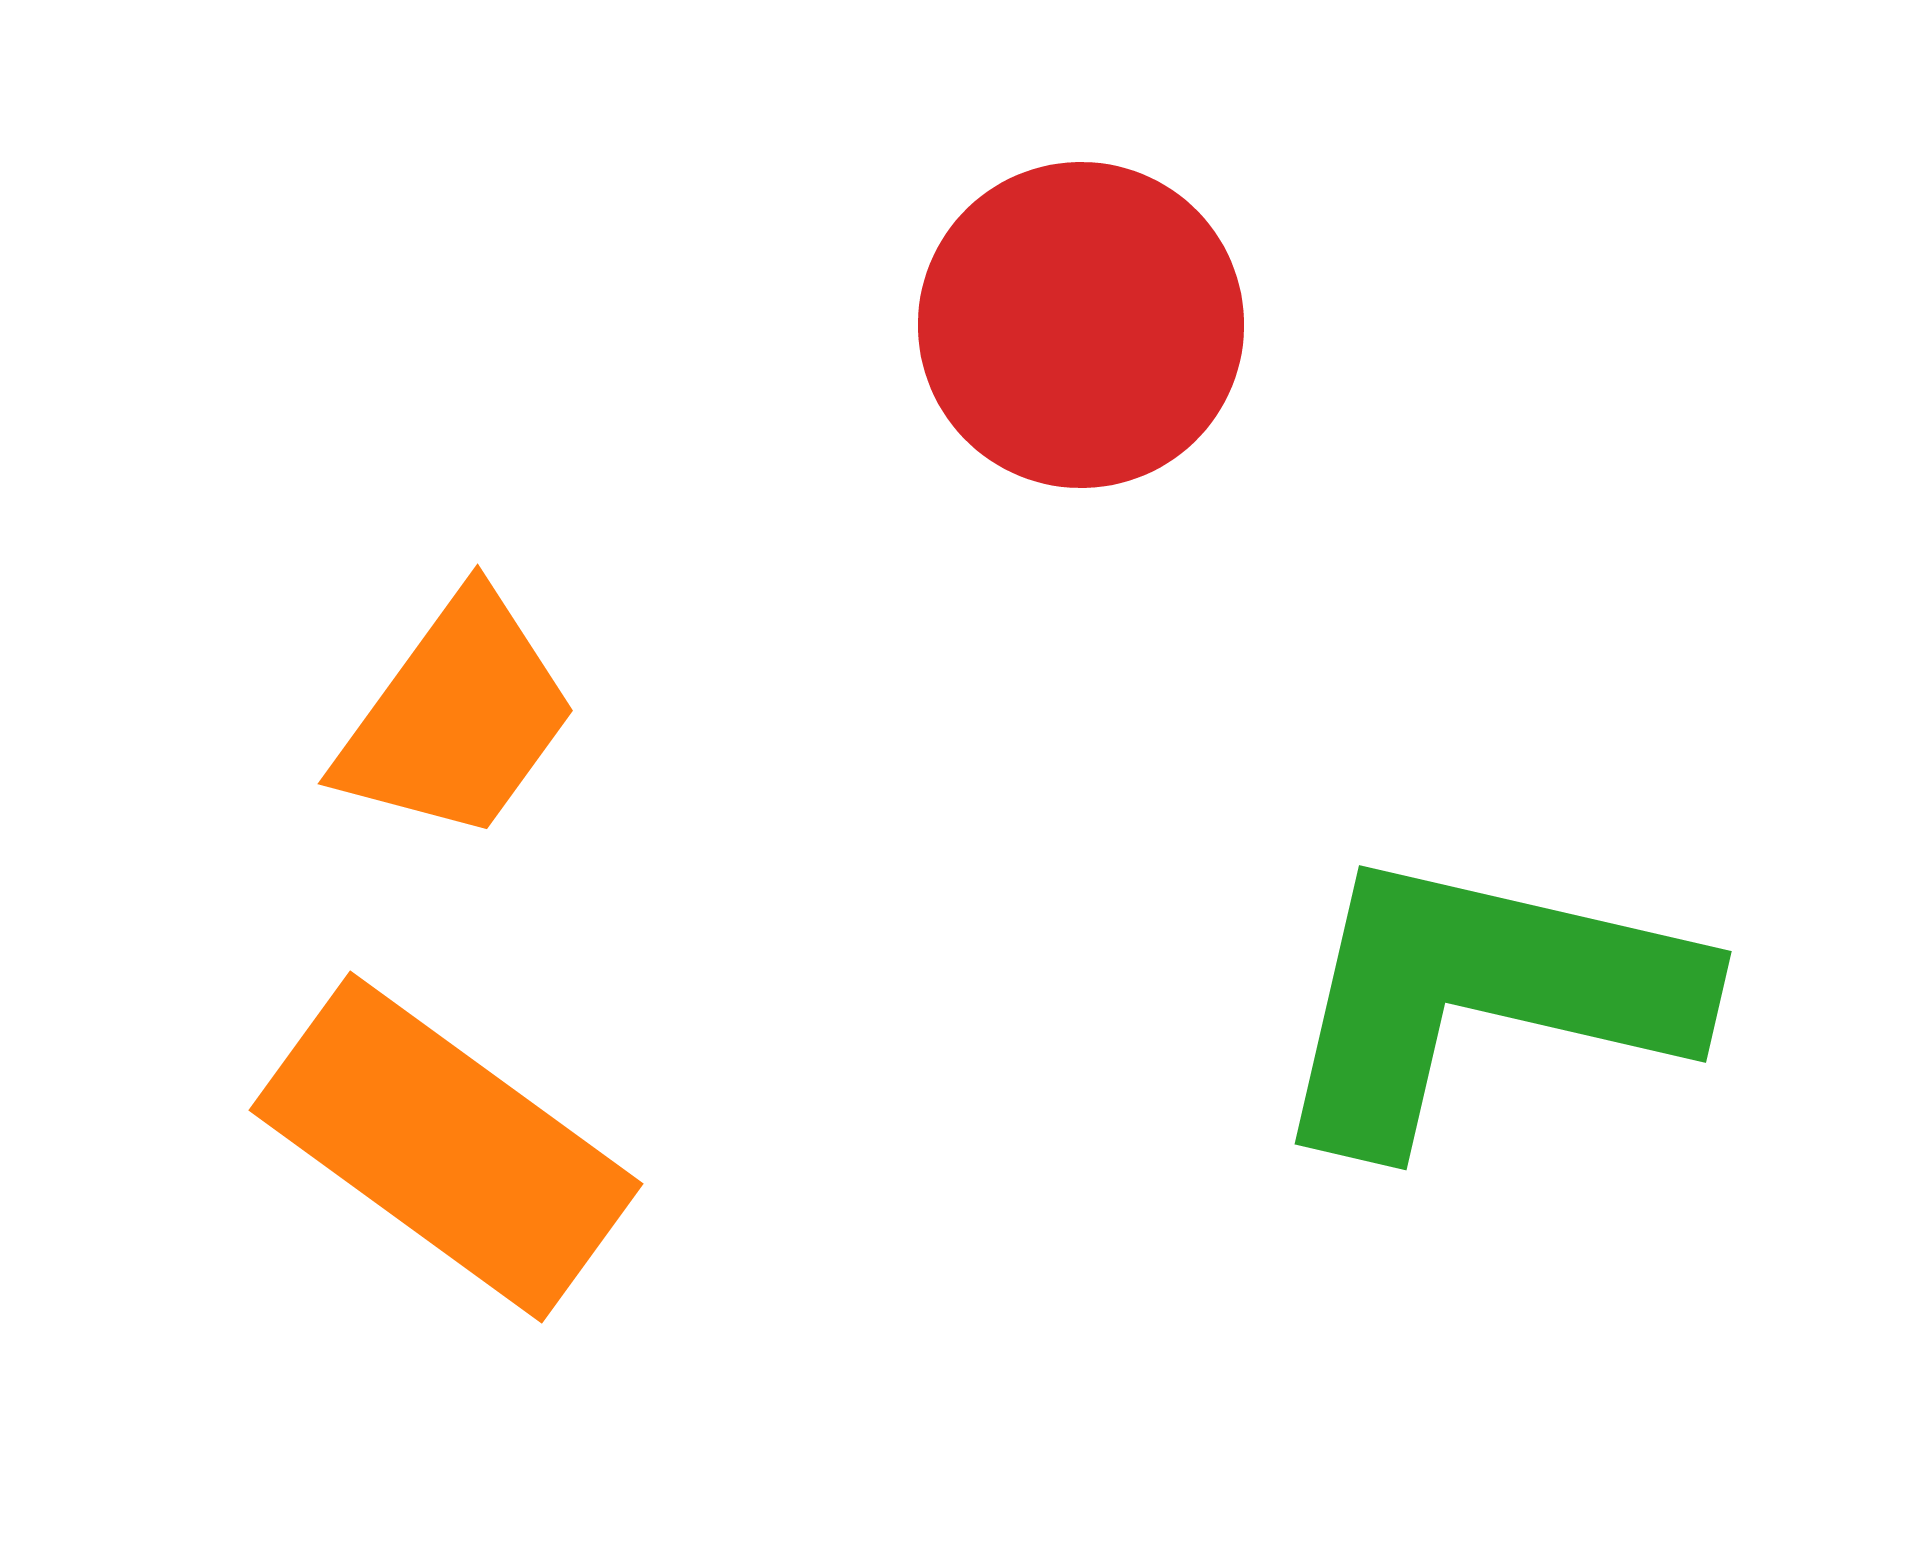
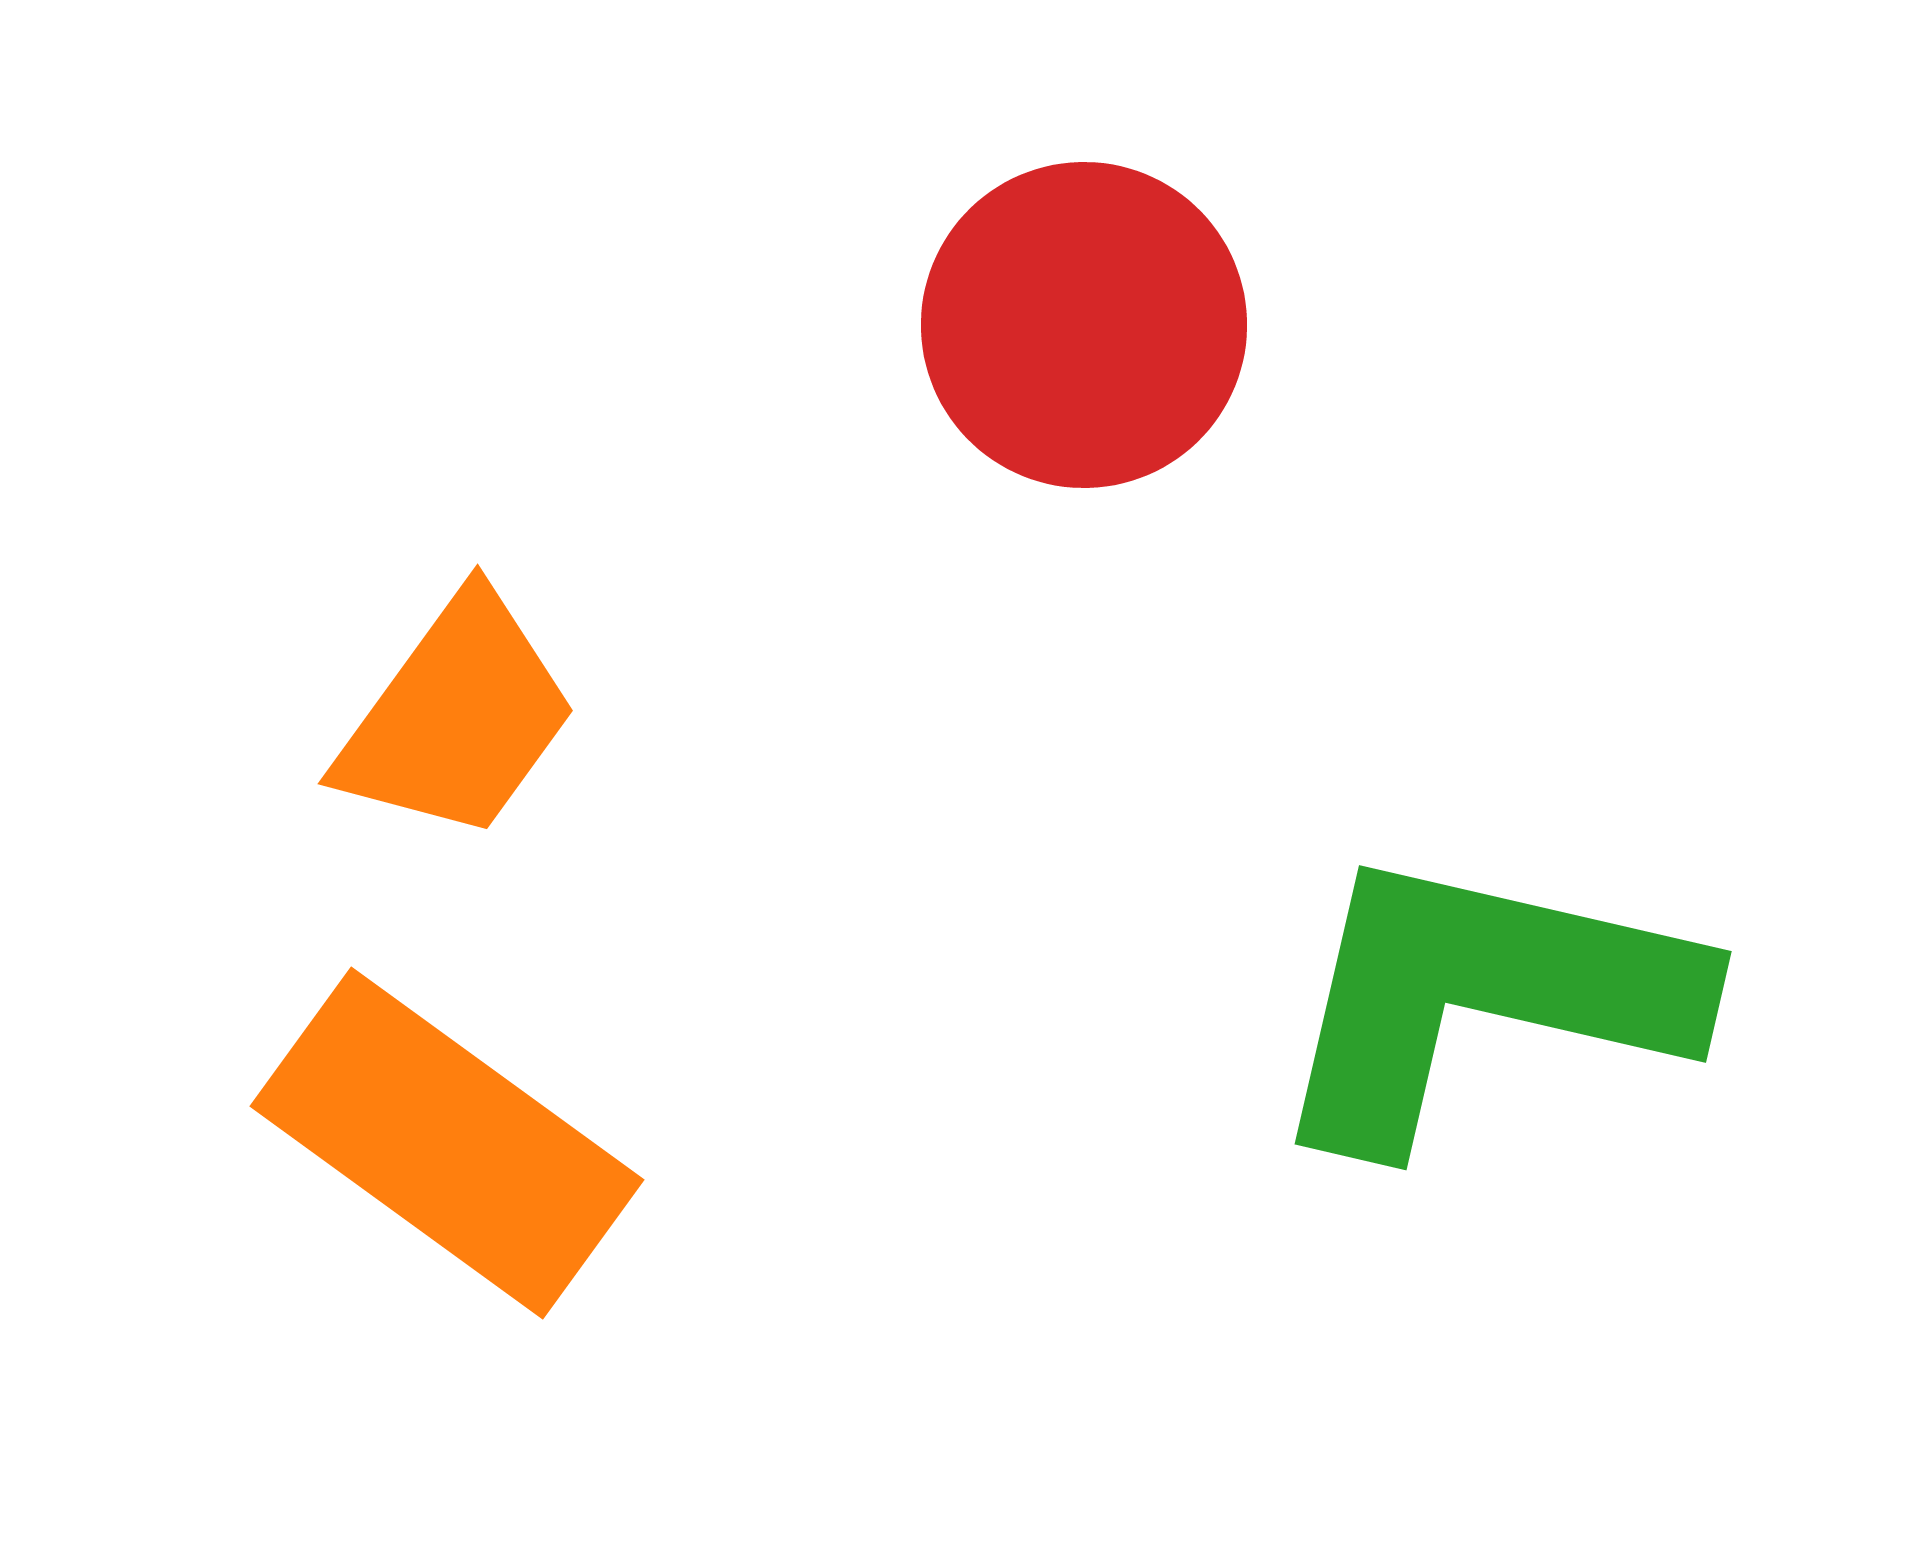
red circle: moved 3 px right
orange rectangle: moved 1 px right, 4 px up
